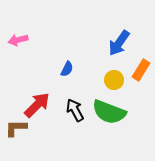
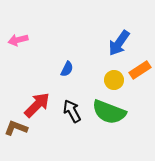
orange rectangle: moved 1 px left; rotated 25 degrees clockwise
black arrow: moved 3 px left, 1 px down
brown L-shape: rotated 20 degrees clockwise
